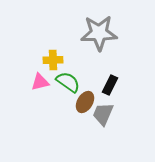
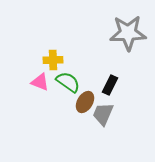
gray star: moved 29 px right
pink triangle: rotated 36 degrees clockwise
